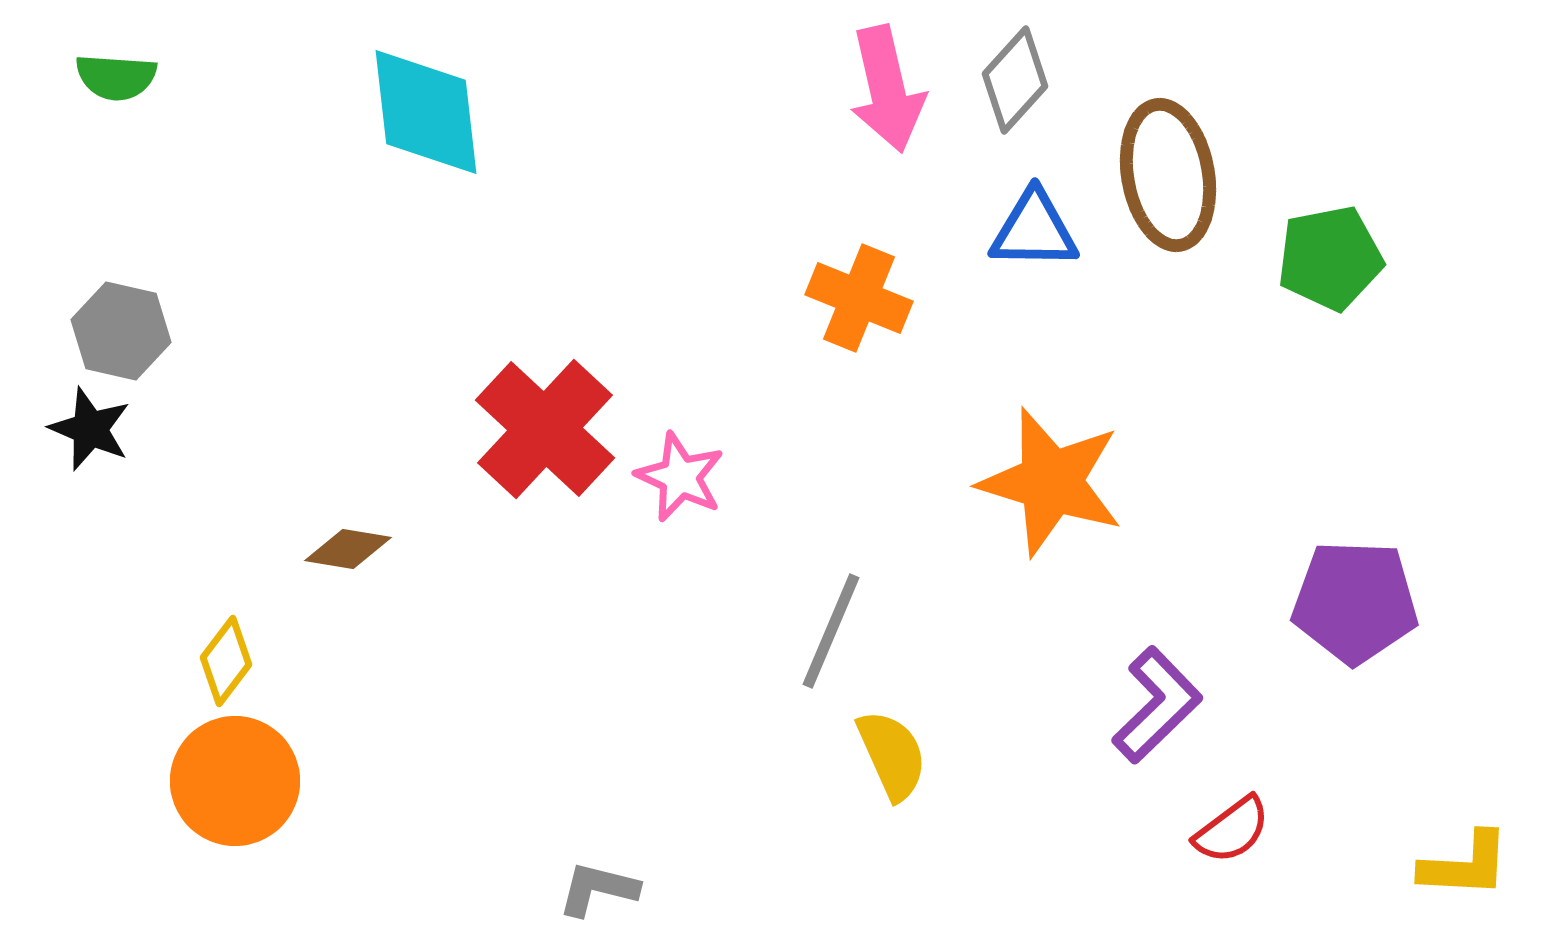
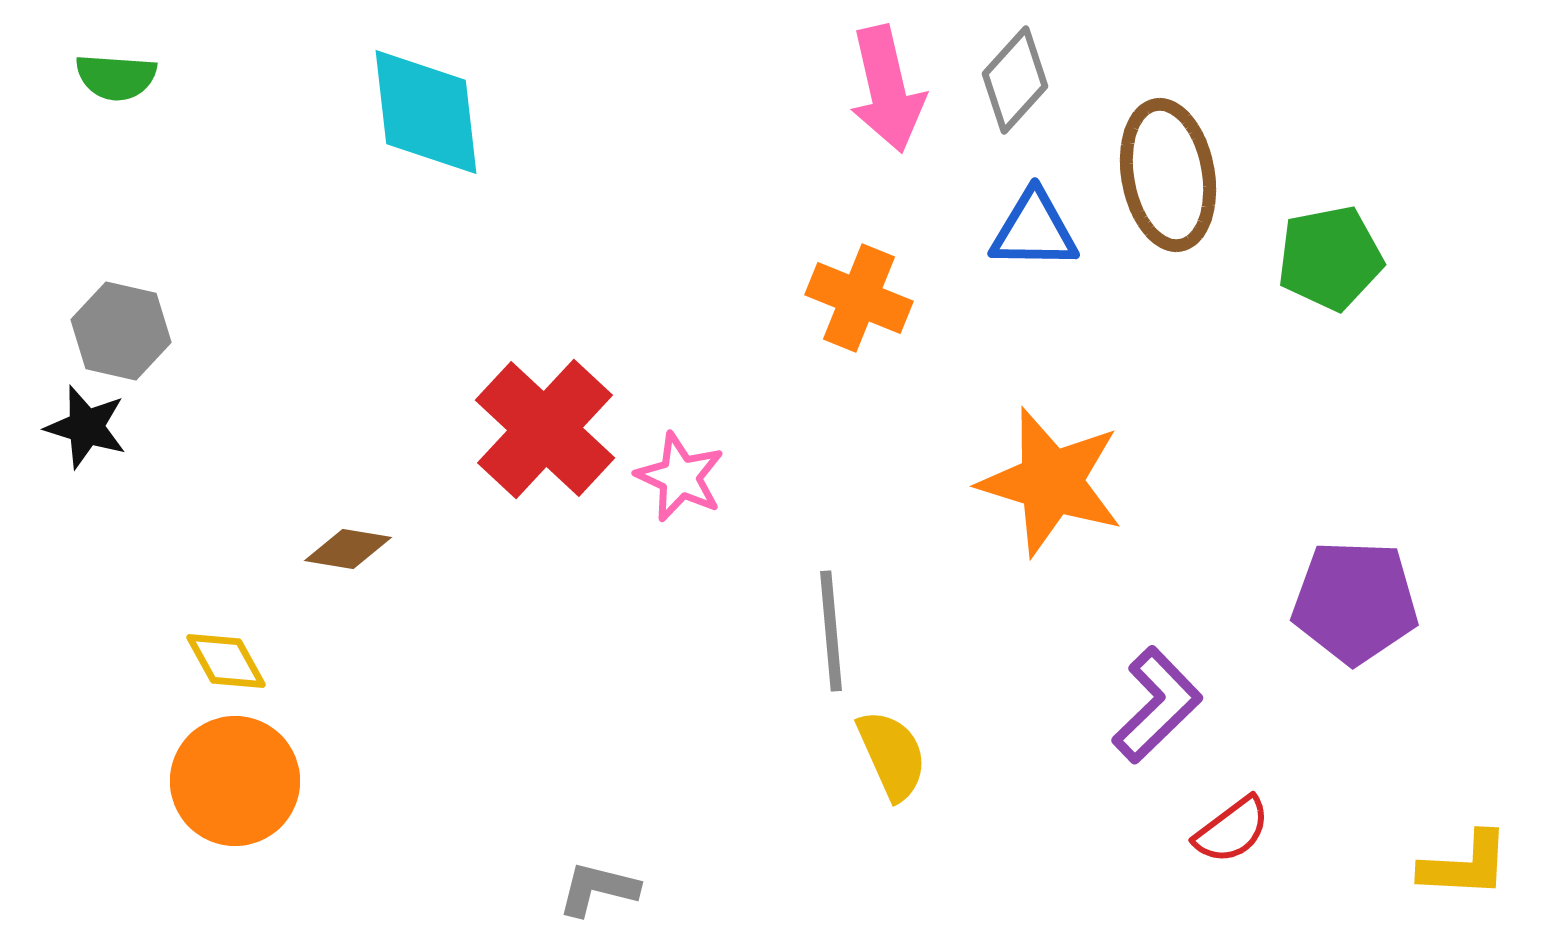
black star: moved 4 px left, 2 px up; rotated 6 degrees counterclockwise
gray line: rotated 28 degrees counterclockwise
yellow diamond: rotated 66 degrees counterclockwise
